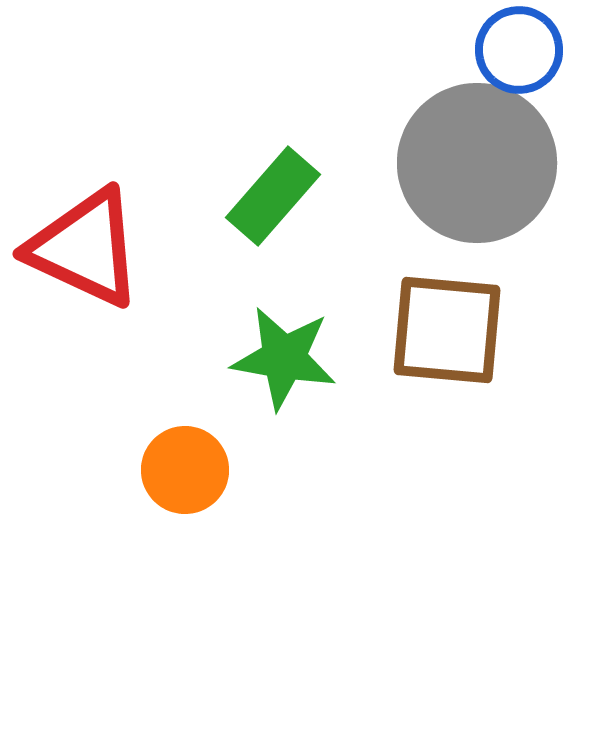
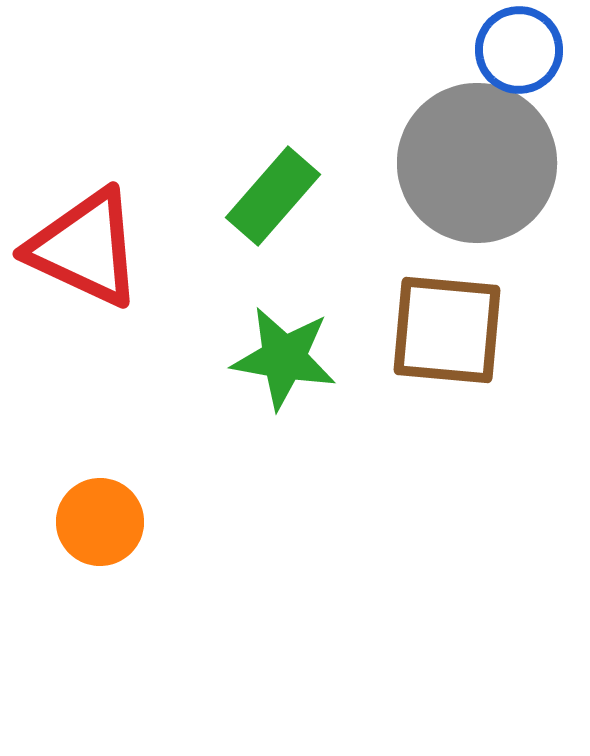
orange circle: moved 85 px left, 52 px down
